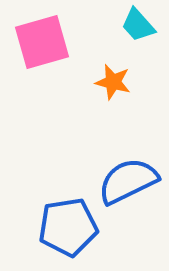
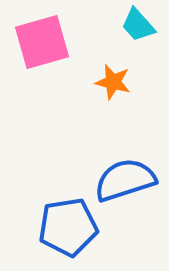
blue semicircle: moved 3 px left, 1 px up; rotated 8 degrees clockwise
